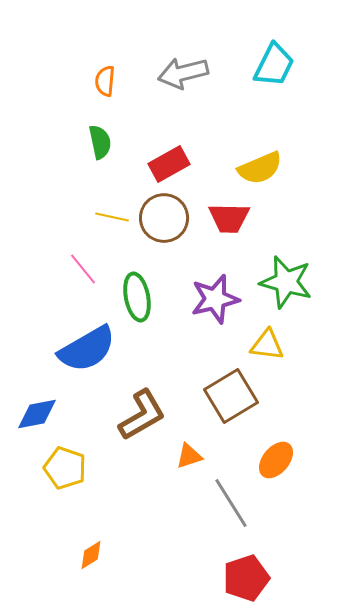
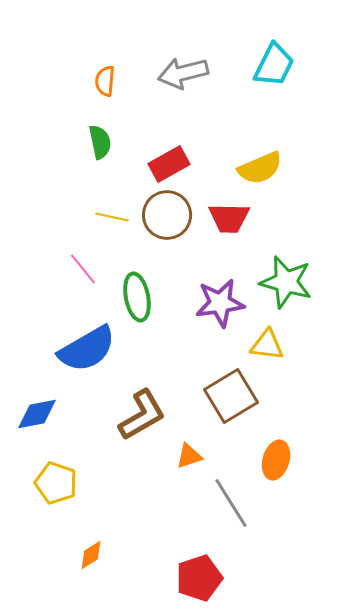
brown circle: moved 3 px right, 3 px up
purple star: moved 5 px right, 4 px down; rotated 6 degrees clockwise
orange ellipse: rotated 24 degrees counterclockwise
yellow pentagon: moved 9 px left, 15 px down
red pentagon: moved 47 px left
